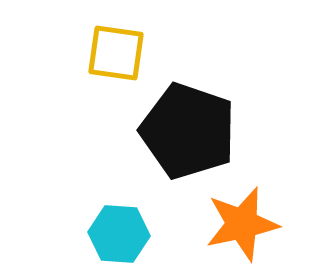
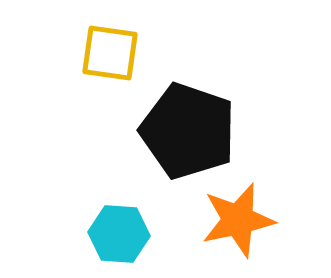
yellow square: moved 6 px left
orange star: moved 4 px left, 4 px up
